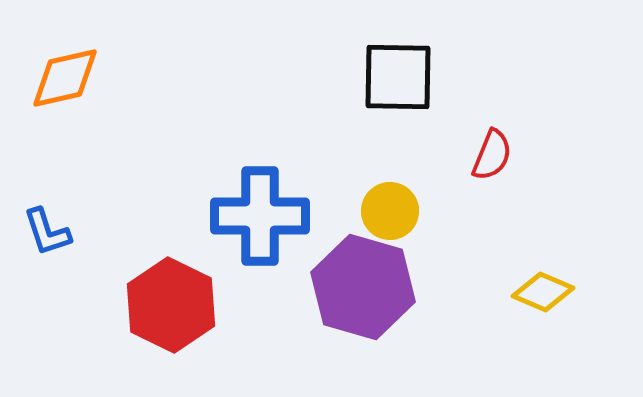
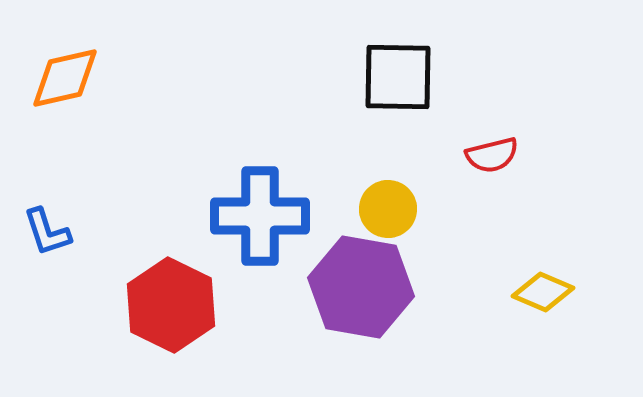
red semicircle: rotated 54 degrees clockwise
yellow circle: moved 2 px left, 2 px up
purple hexagon: moved 2 px left; rotated 6 degrees counterclockwise
